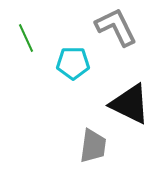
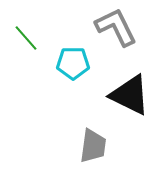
green line: rotated 16 degrees counterclockwise
black triangle: moved 9 px up
